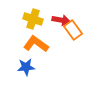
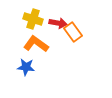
red arrow: moved 3 px left, 3 px down
orange rectangle: moved 2 px down
blue star: rotated 12 degrees clockwise
